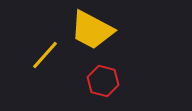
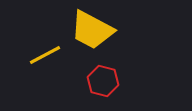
yellow line: rotated 20 degrees clockwise
